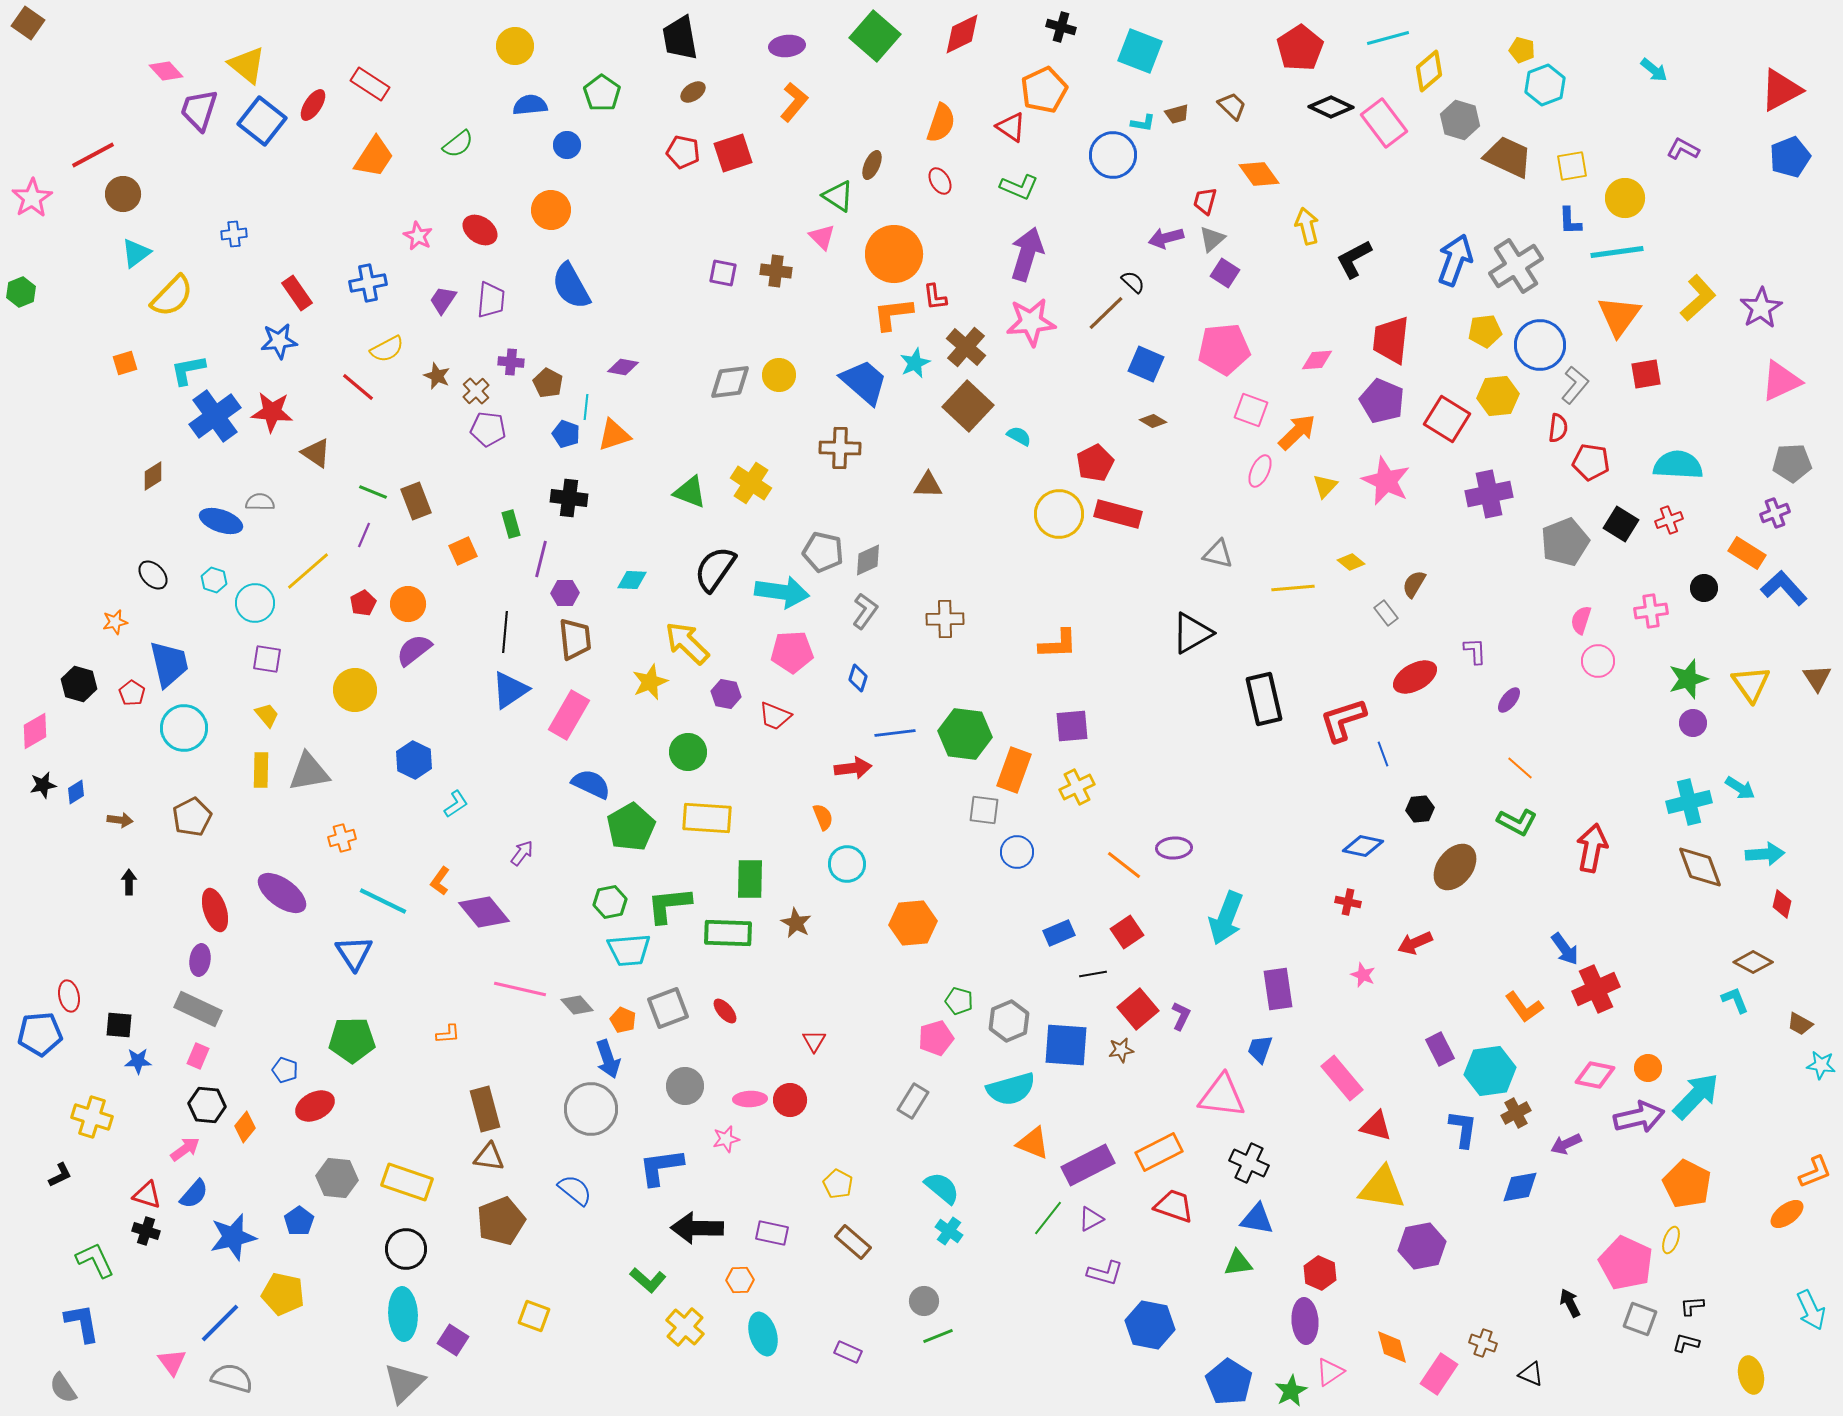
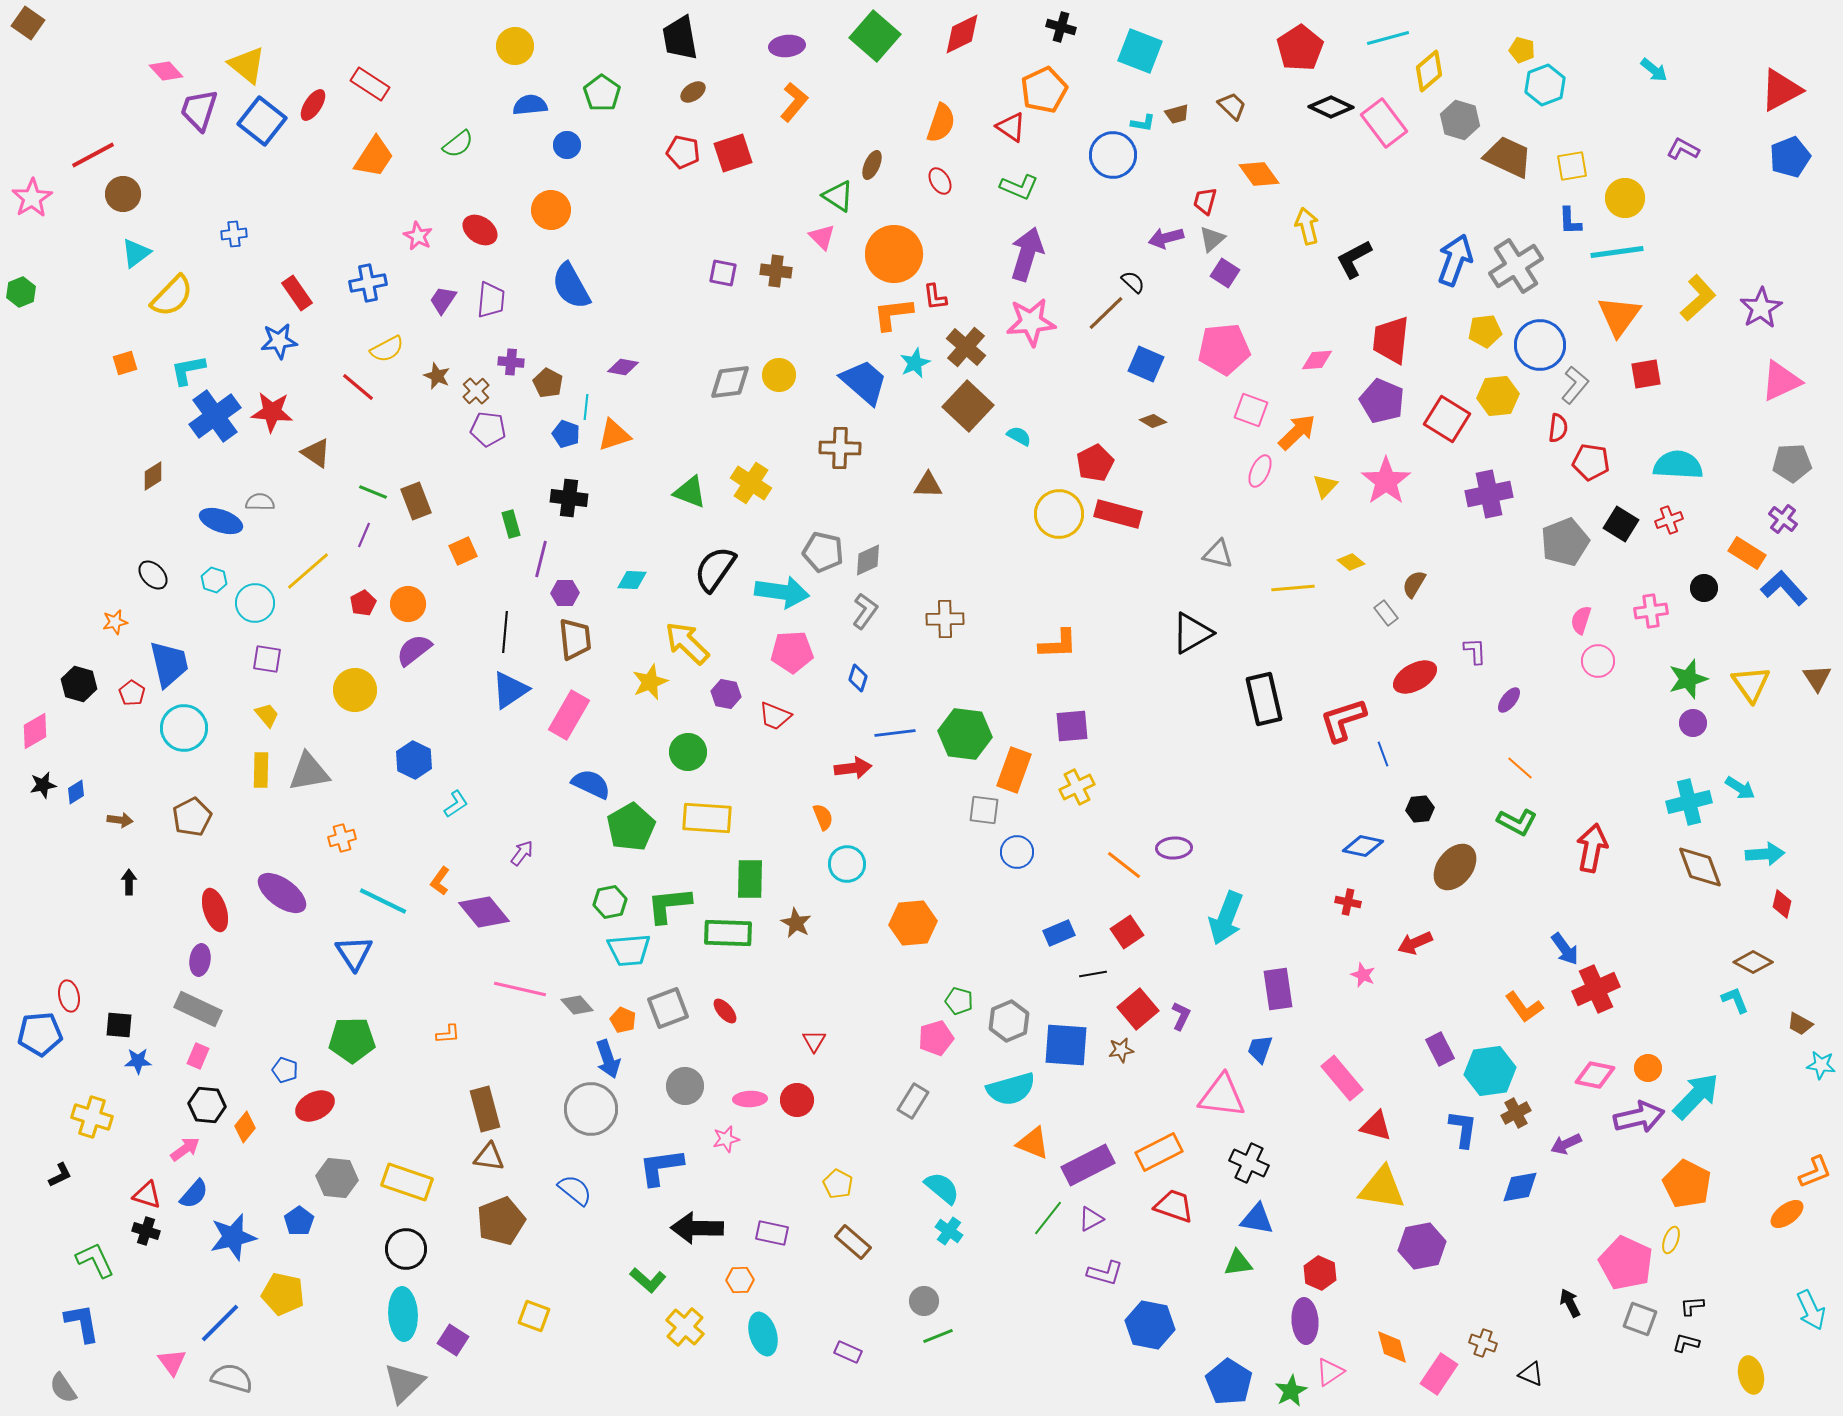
pink star at (1386, 481): rotated 12 degrees clockwise
purple cross at (1775, 513): moved 8 px right, 6 px down; rotated 32 degrees counterclockwise
red circle at (790, 1100): moved 7 px right
